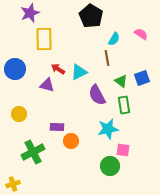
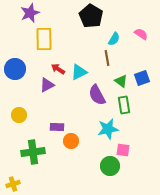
purple triangle: rotated 42 degrees counterclockwise
yellow circle: moved 1 px down
green cross: rotated 20 degrees clockwise
